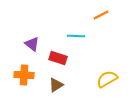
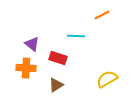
orange line: moved 1 px right
orange cross: moved 2 px right, 7 px up
